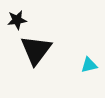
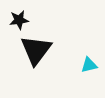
black star: moved 2 px right
